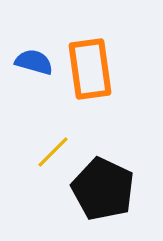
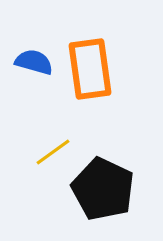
yellow line: rotated 9 degrees clockwise
